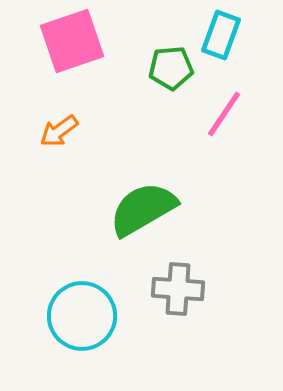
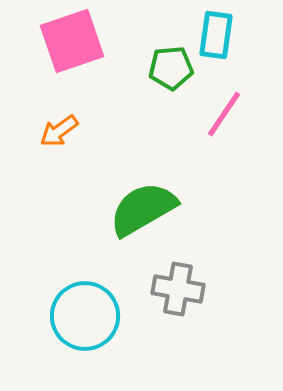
cyan rectangle: moved 5 px left; rotated 12 degrees counterclockwise
gray cross: rotated 6 degrees clockwise
cyan circle: moved 3 px right
